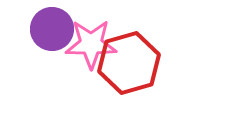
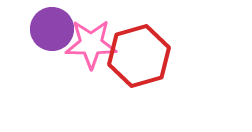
red hexagon: moved 10 px right, 7 px up
